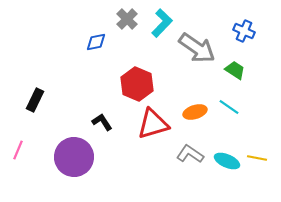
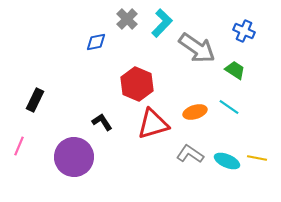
pink line: moved 1 px right, 4 px up
